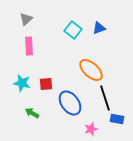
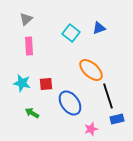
cyan square: moved 2 px left, 3 px down
black line: moved 3 px right, 2 px up
blue rectangle: rotated 24 degrees counterclockwise
